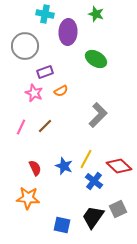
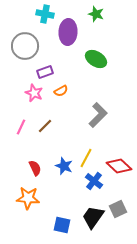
yellow line: moved 1 px up
